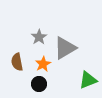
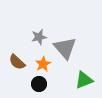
gray star: rotated 21 degrees clockwise
gray triangle: rotated 40 degrees counterclockwise
brown semicircle: rotated 36 degrees counterclockwise
green triangle: moved 4 px left
